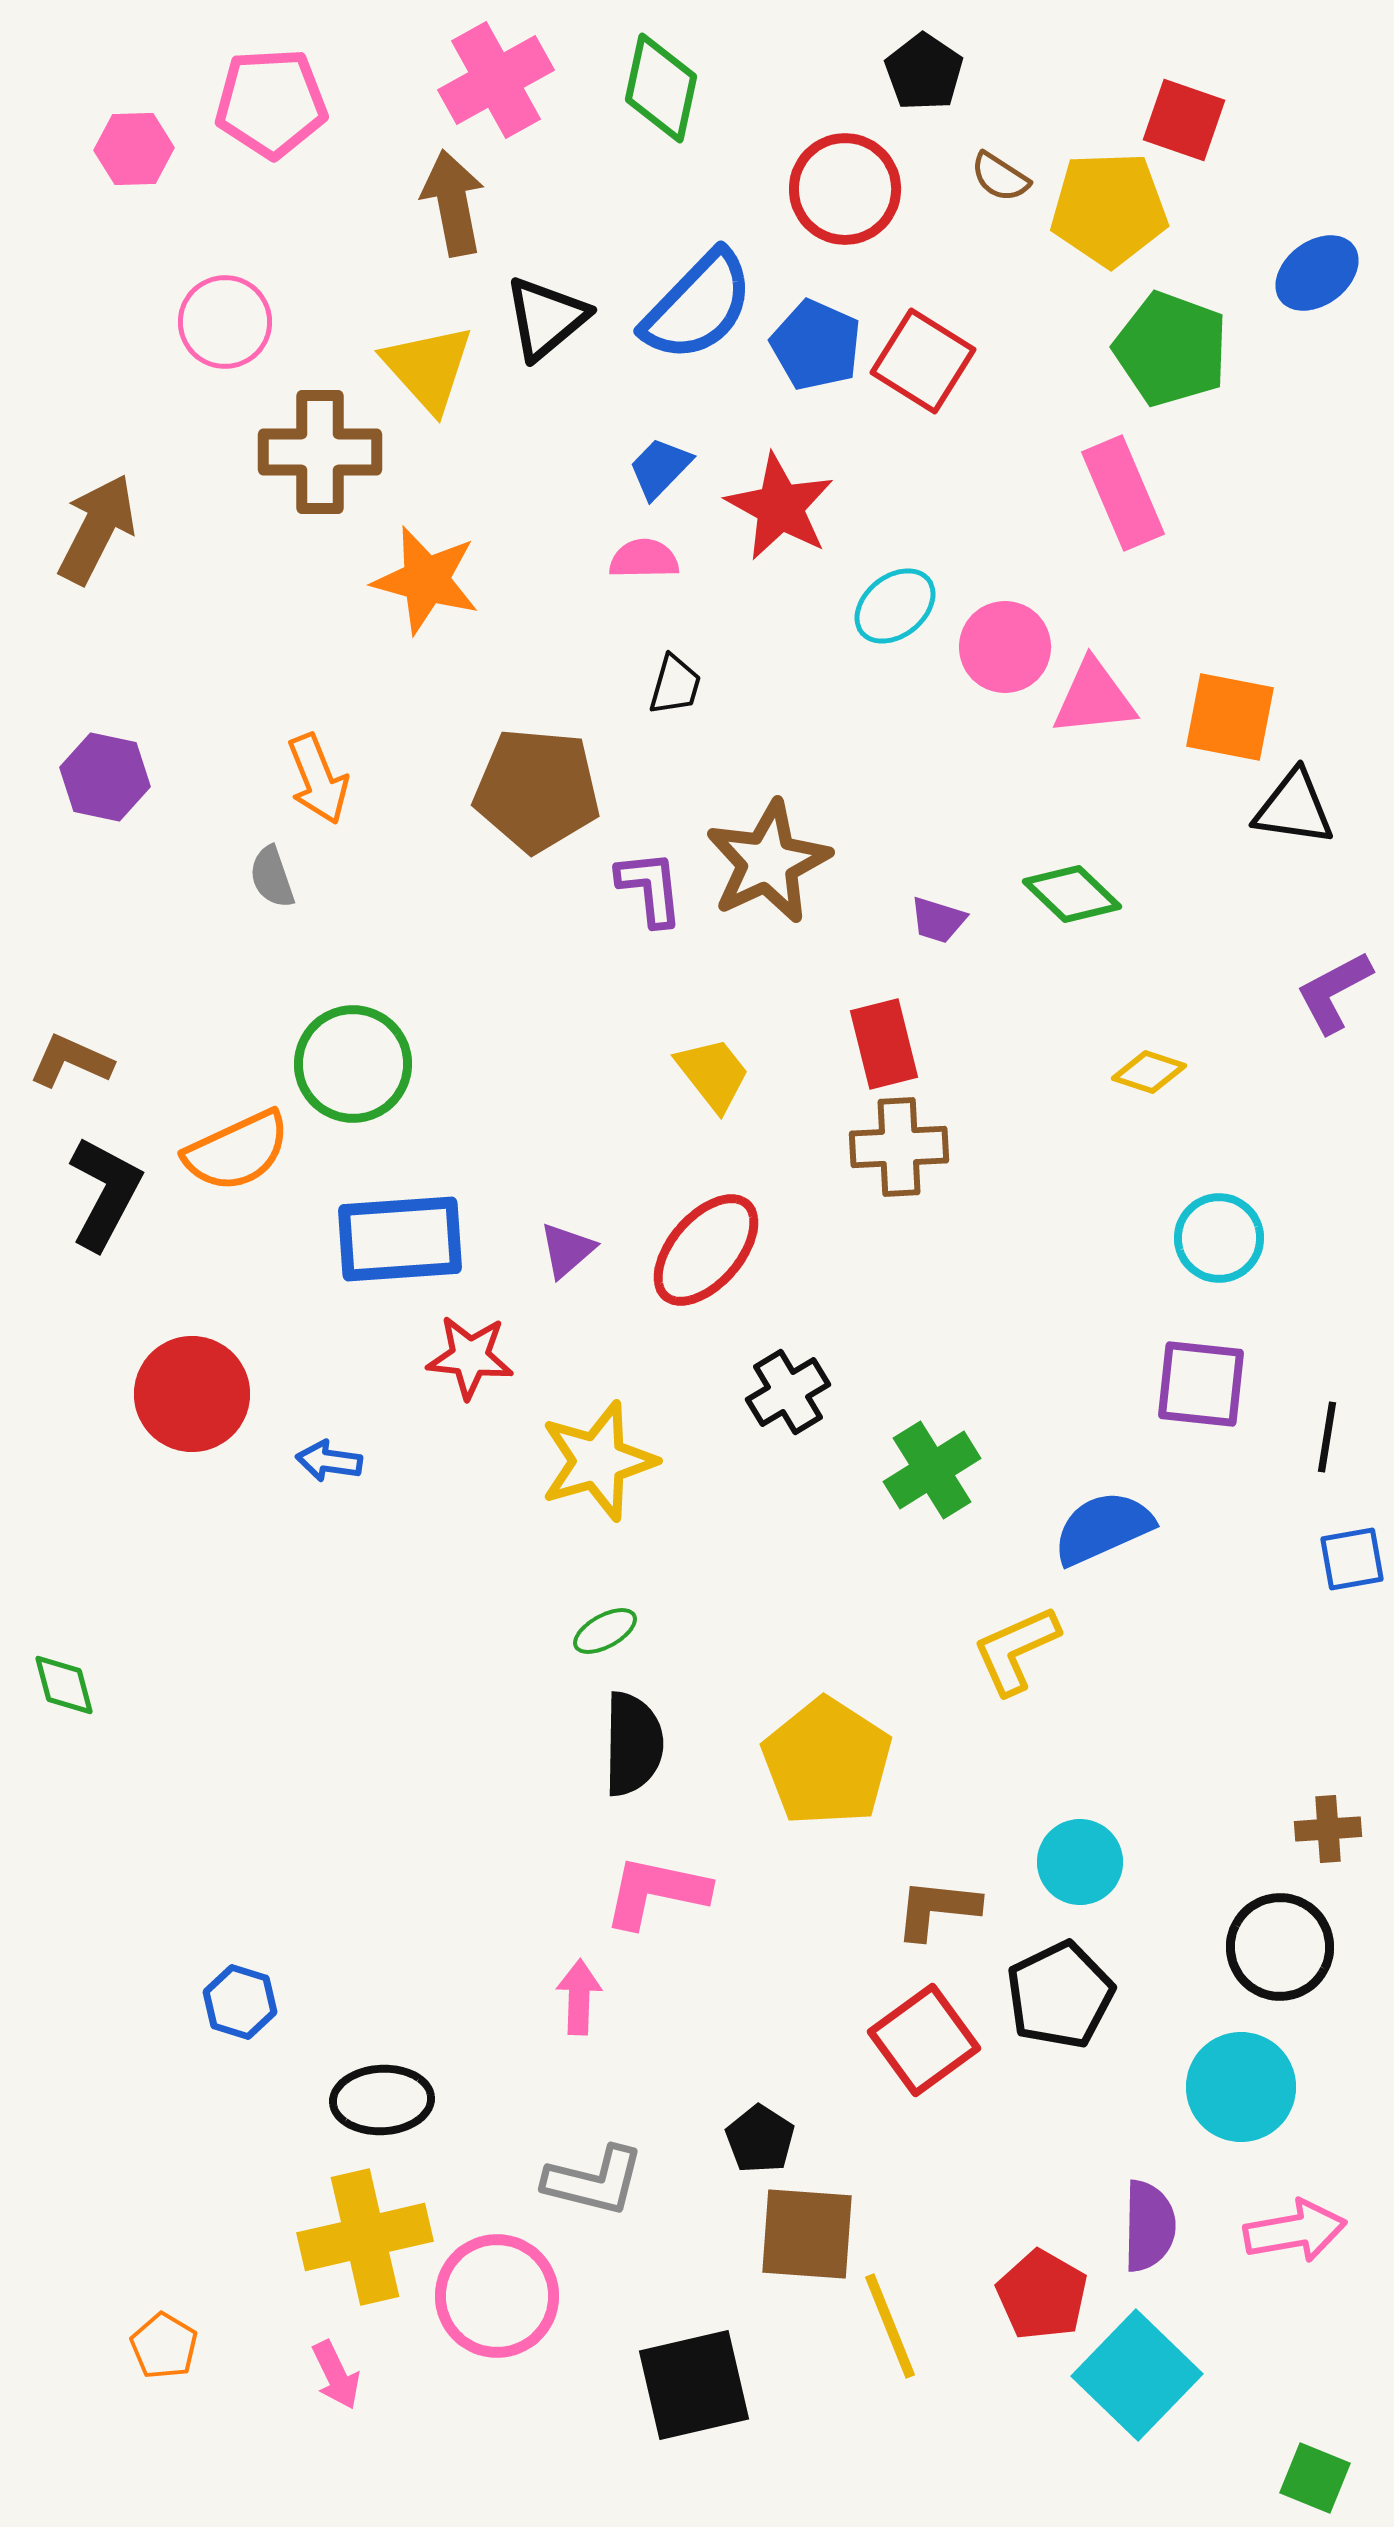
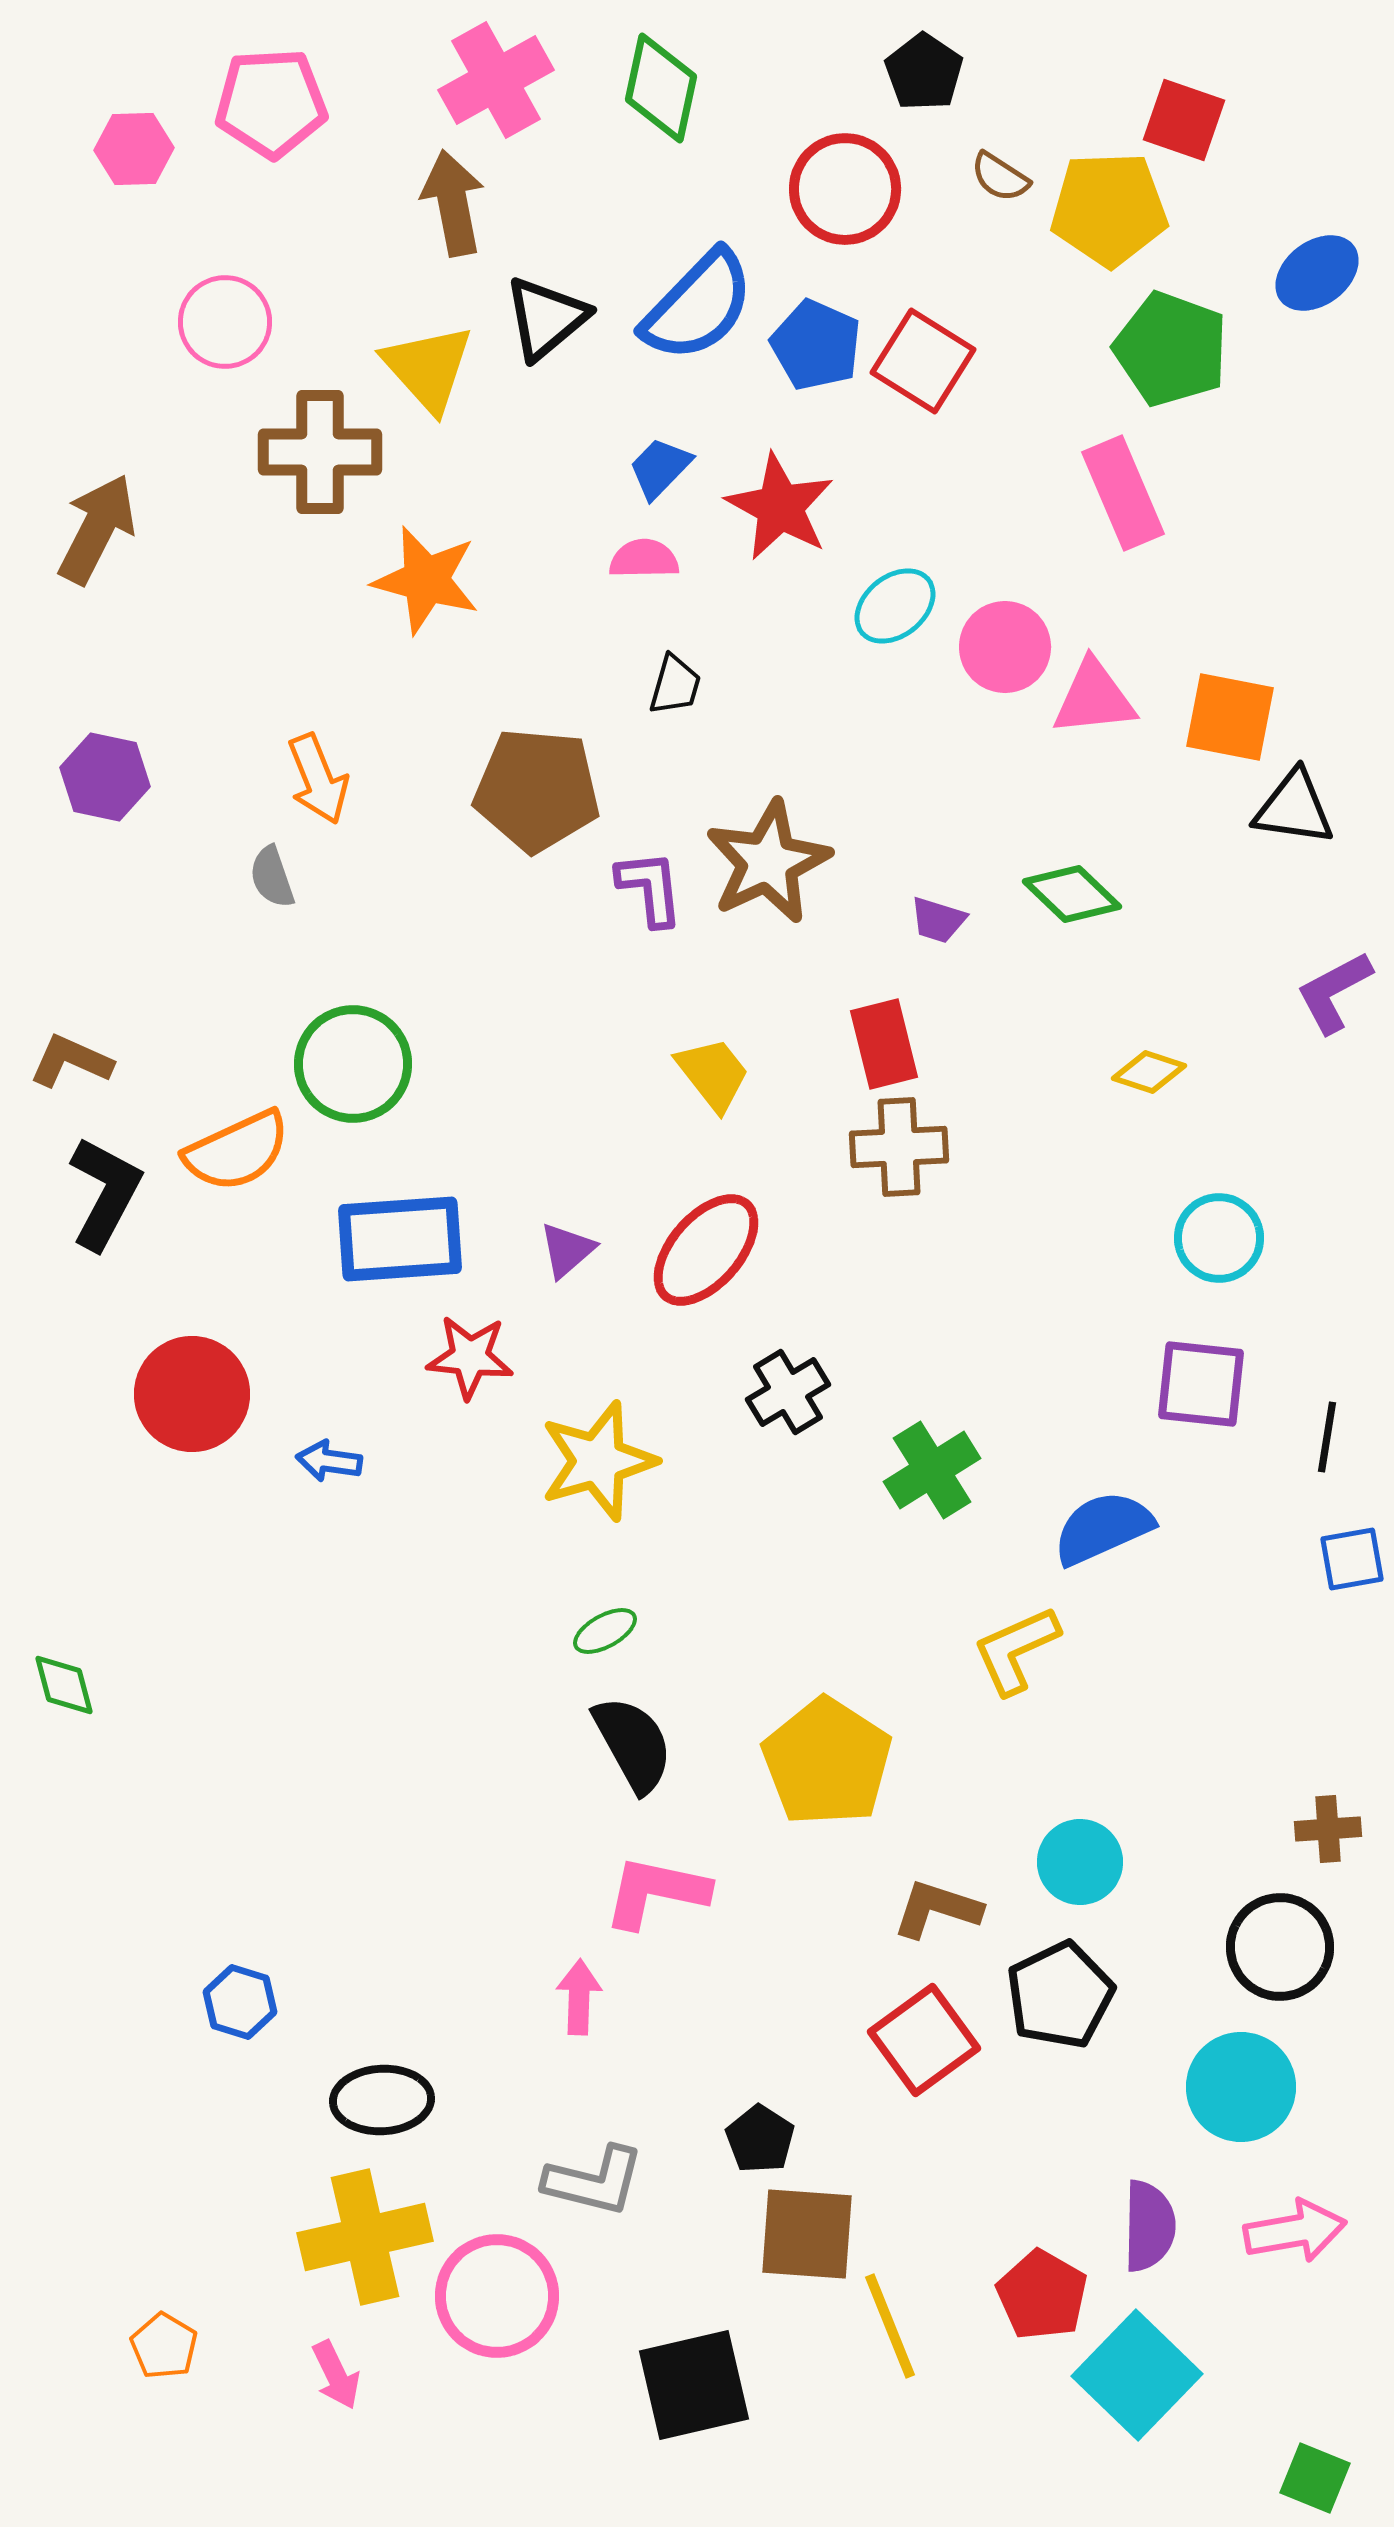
black semicircle at (633, 1744): rotated 30 degrees counterclockwise
brown L-shape at (937, 1909): rotated 12 degrees clockwise
